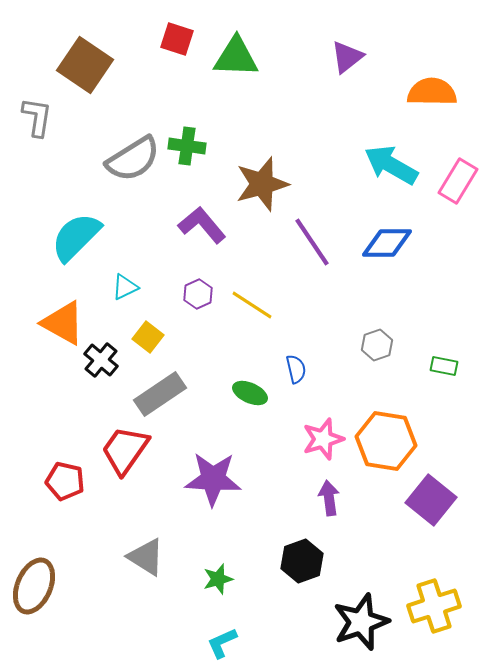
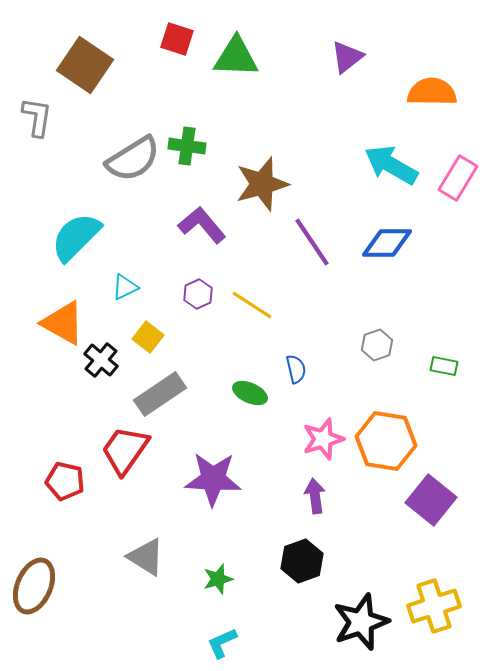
pink rectangle: moved 3 px up
purple arrow: moved 14 px left, 2 px up
